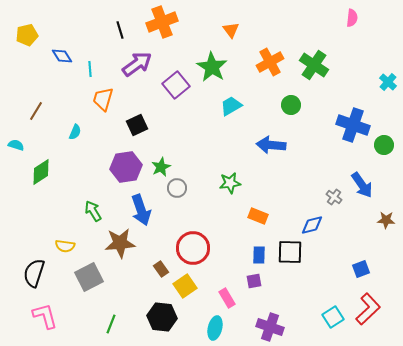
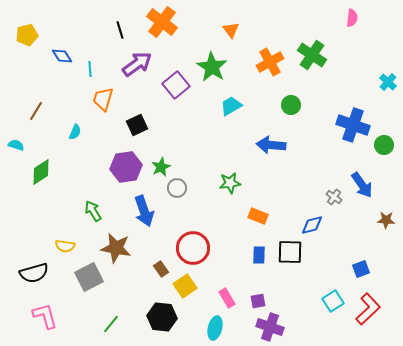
orange cross at (162, 22): rotated 32 degrees counterclockwise
green cross at (314, 65): moved 2 px left, 10 px up
blue arrow at (141, 210): moved 3 px right, 1 px down
brown star at (120, 243): moved 4 px left, 5 px down; rotated 16 degrees clockwise
black semicircle at (34, 273): rotated 124 degrees counterclockwise
purple square at (254, 281): moved 4 px right, 20 px down
cyan square at (333, 317): moved 16 px up
green line at (111, 324): rotated 18 degrees clockwise
